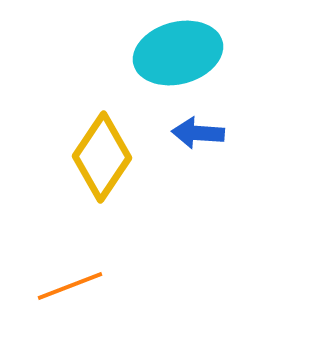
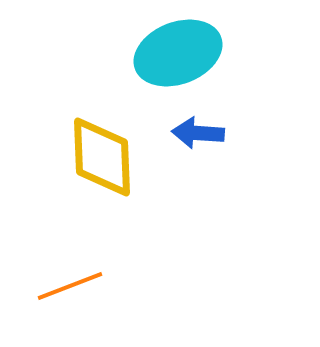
cyan ellipse: rotated 6 degrees counterclockwise
yellow diamond: rotated 36 degrees counterclockwise
